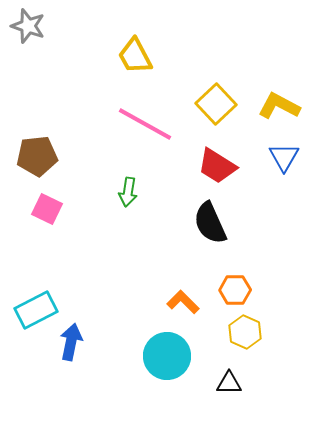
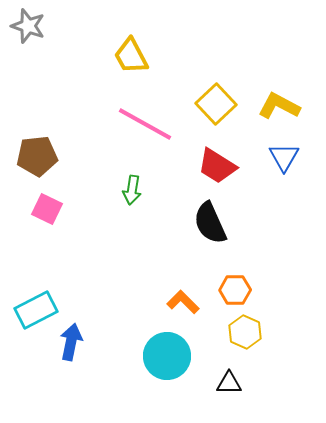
yellow trapezoid: moved 4 px left
green arrow: moved 4 px right, 2 px up
